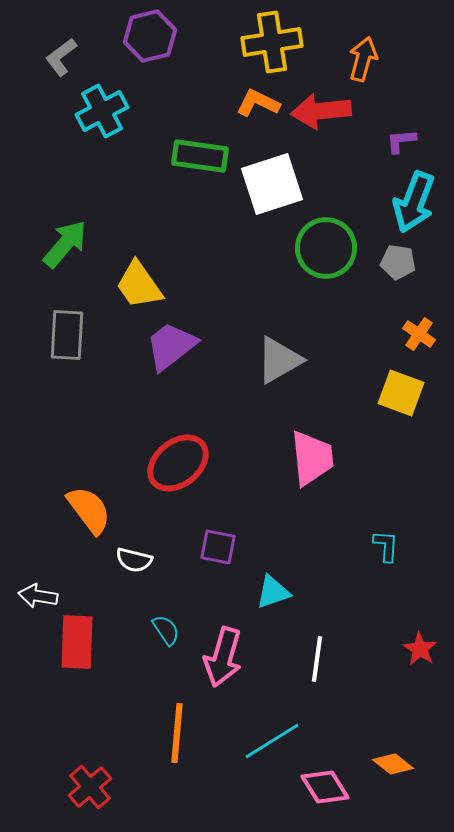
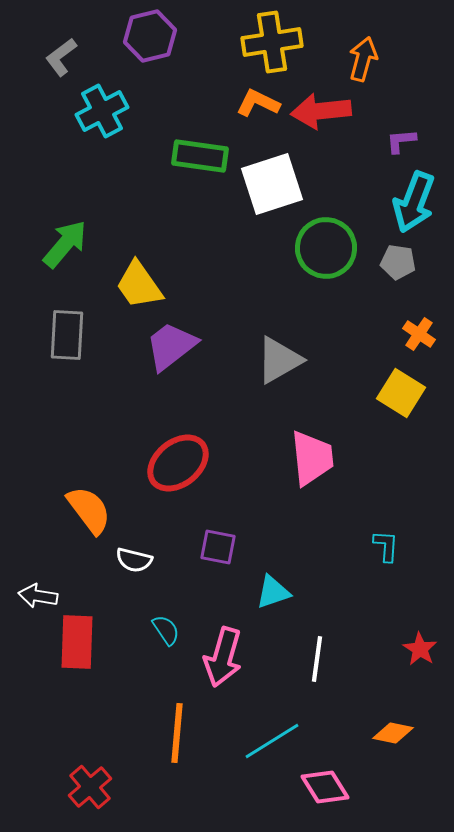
yellow square: rotated 12 degrees clockwise
orange diamond: moved 31 px up; rotated 27 degrees counterclockwise
